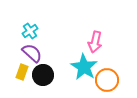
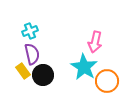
cyan cross: rotated 14 degrees clockwise
purple semicircle: moved 1 px down; rotated 35 degrees clockwise
yellow rectangle: moved 1 px right, 1 px up; rotated 56 degrees counterclockwise
orange circle: moved 1 px down
